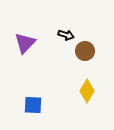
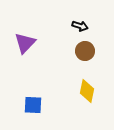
black arrow: moved 14 px right, 9 px up
yellow diamond: rotated 20 degrees counterclockwise
